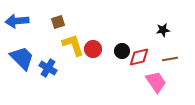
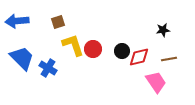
brown line: moved 1 px left
